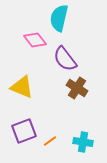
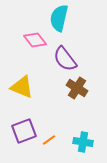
orange line: moved 1 px left, 1 px up
